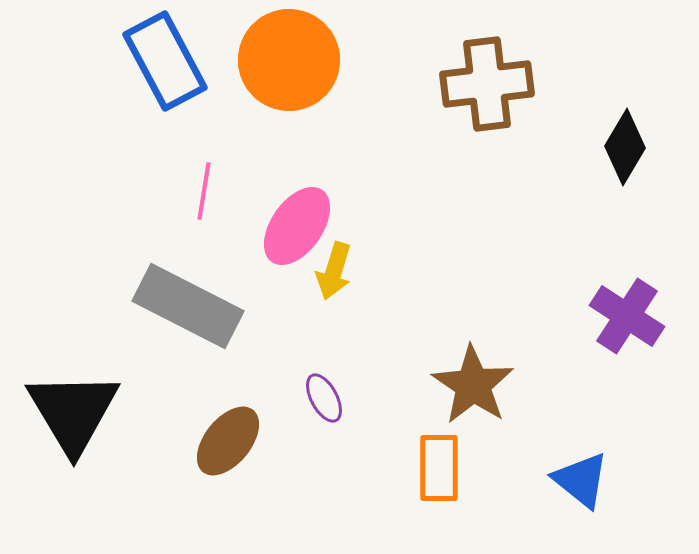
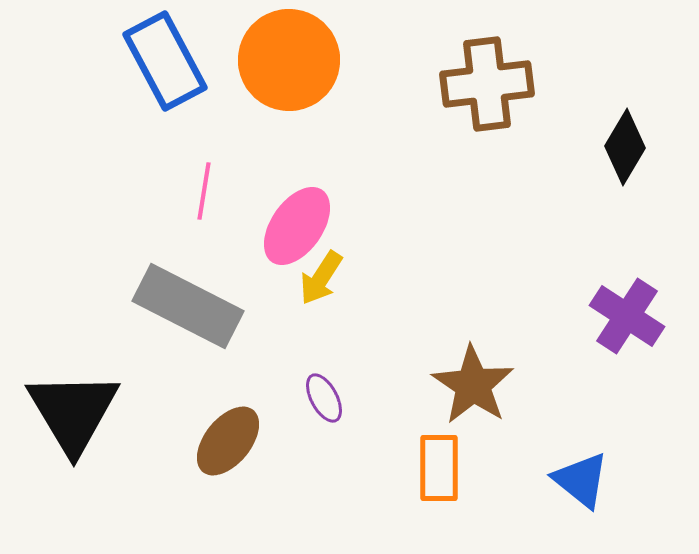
yellow arrow: moved 13 px left, 7 px down; rotated 16 degrees clockwise
